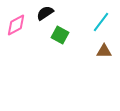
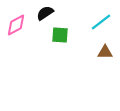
cyan line: rotated 15 degrees clockwise
green square: rotated 24 degrees counterclockwise
brown triangle: moved 1 px right, 1 px down
